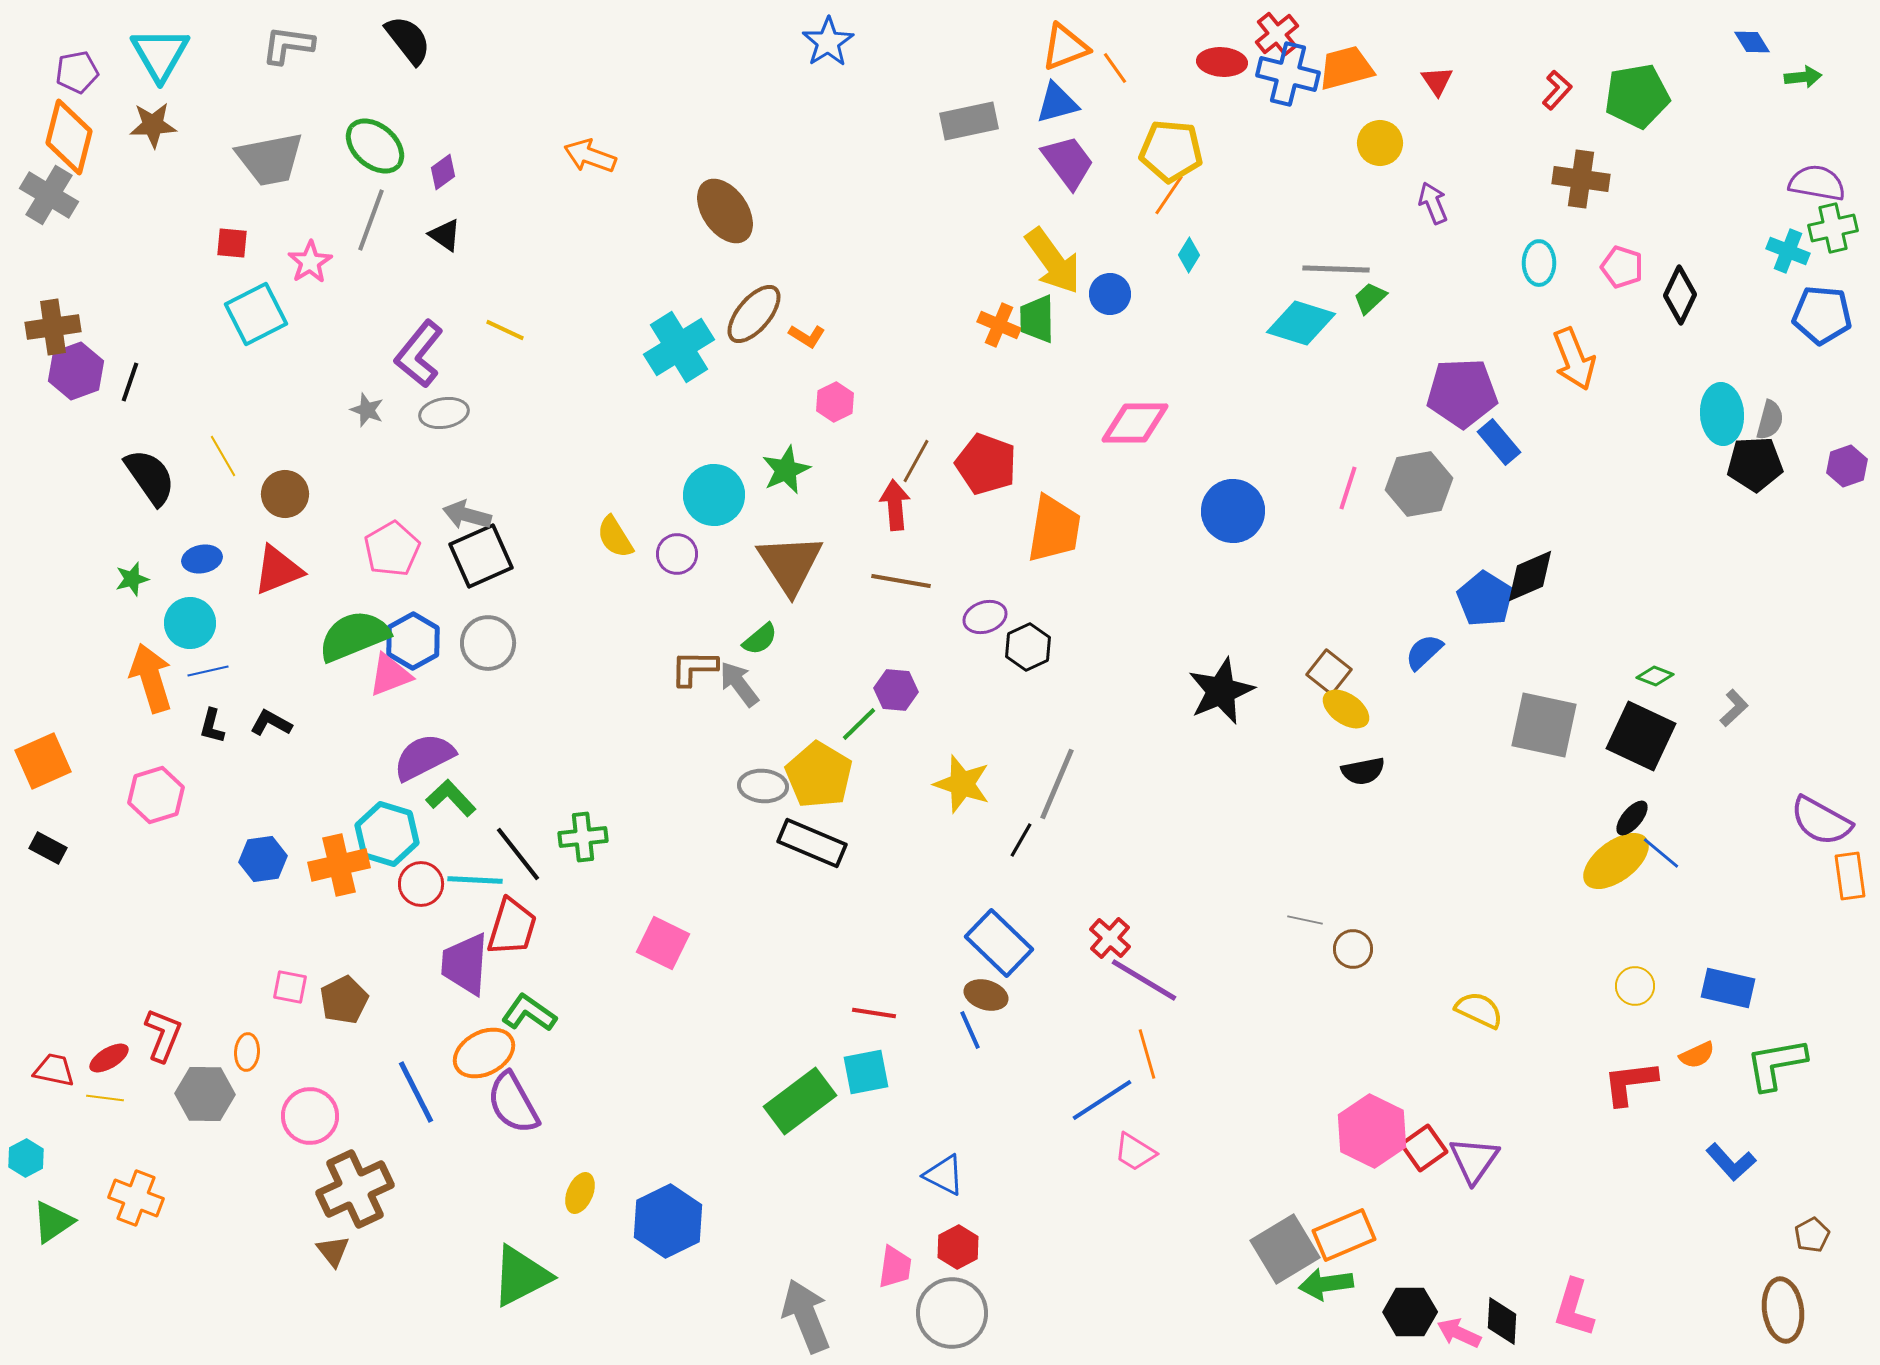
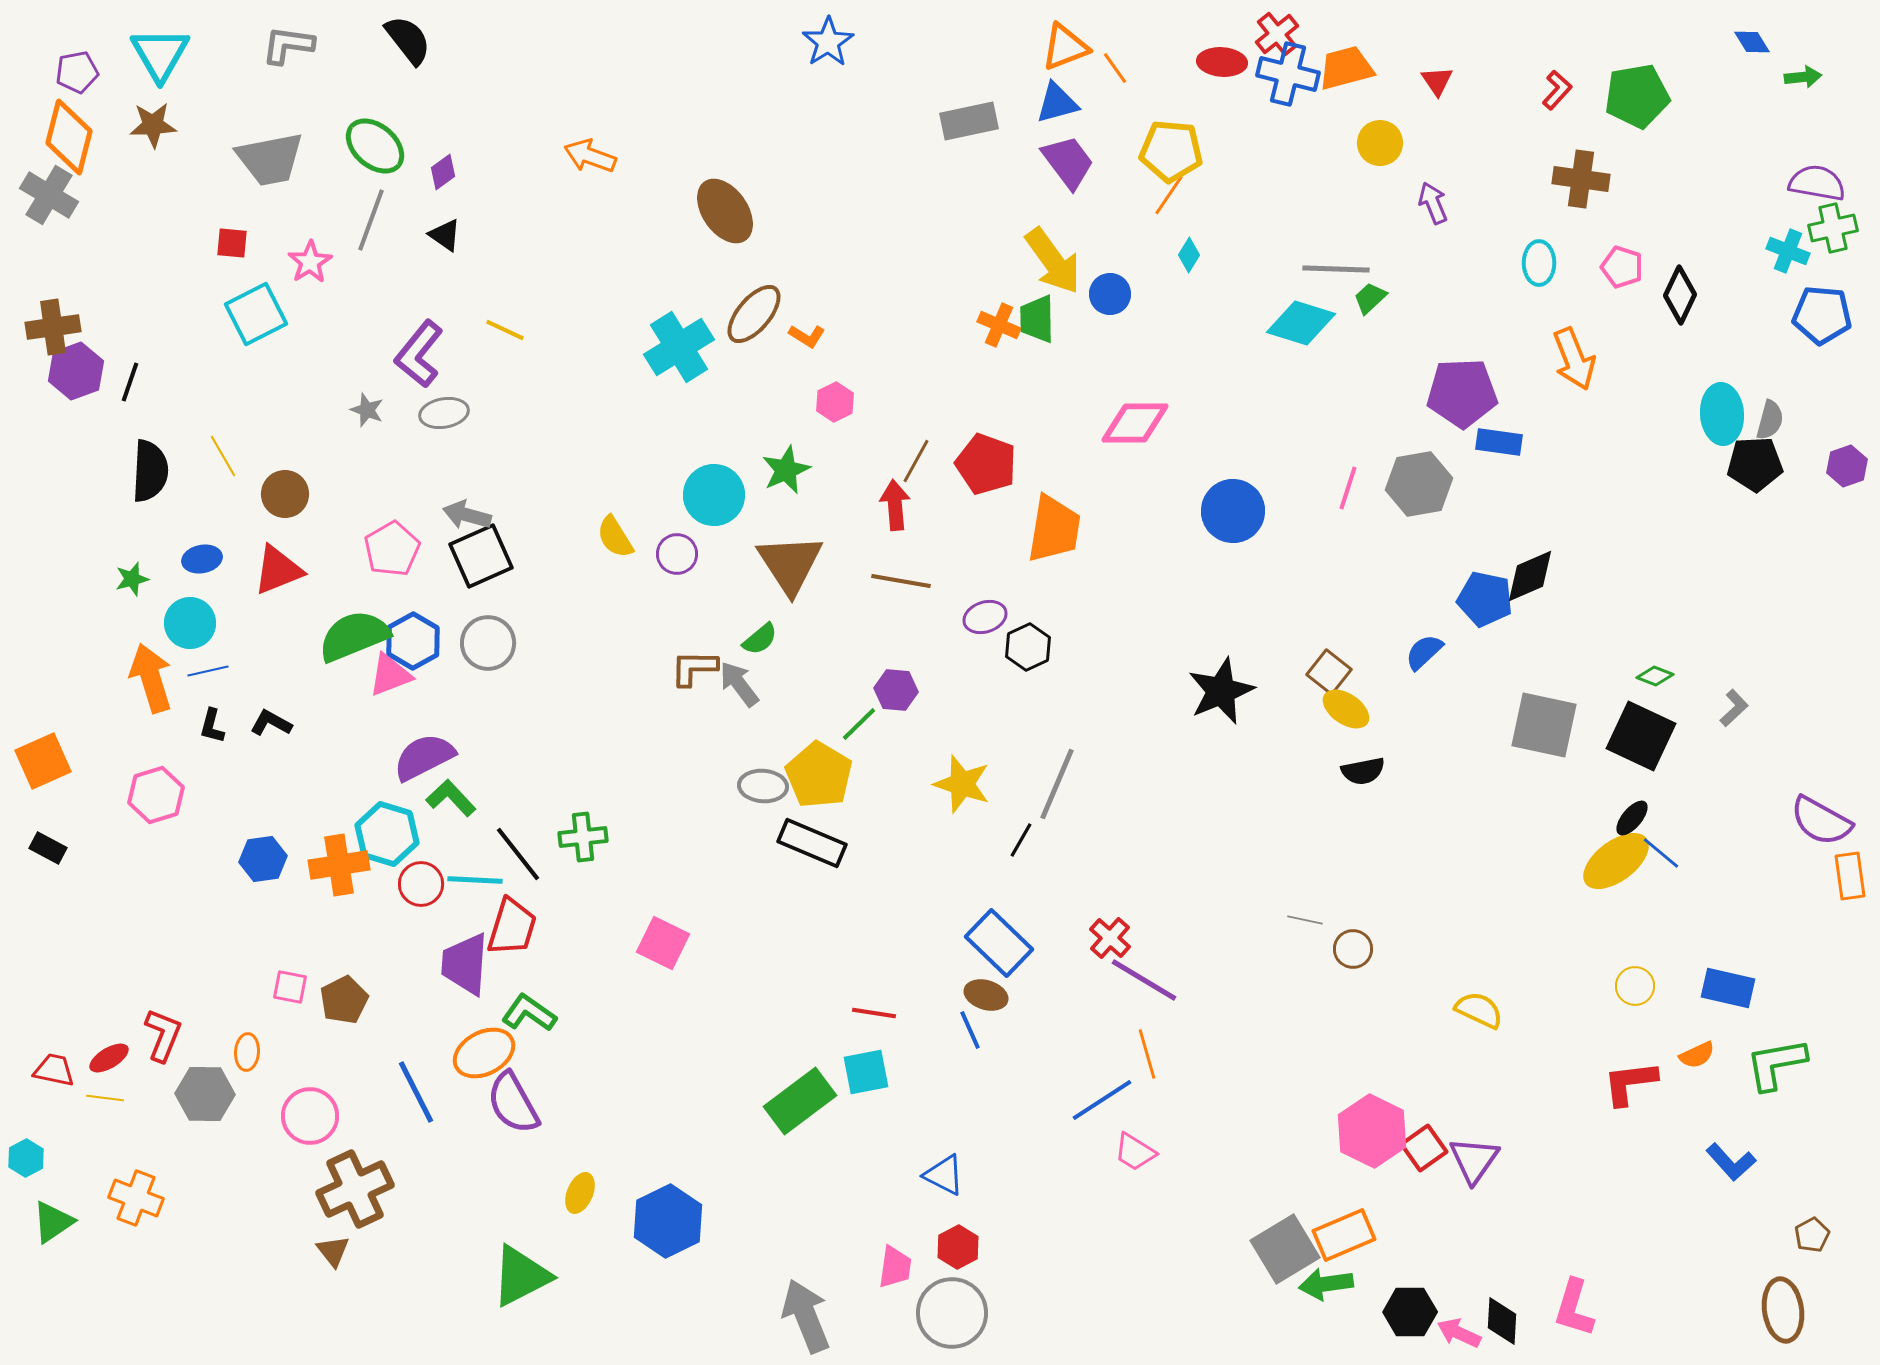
blue rectangle at (1499, 442): rotated 42 degrees counterclockwise
black semicircle at (150, 477): moved 6 px up; rotated 38 degrees clockwise
blue pentagon at (1485, 599): rotated 20 degrees counterclockwise
orange cross at (339, 865): rotated 4 degrees clockwise
